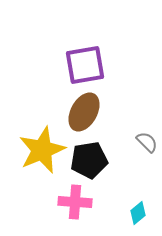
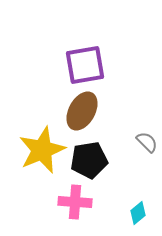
brown ellipse: moved 2 px left, 1 px up
